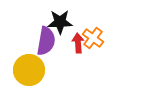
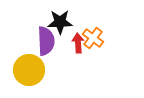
purple semicircle: rotated 12 degrees counterclockwise
